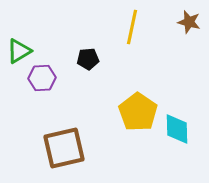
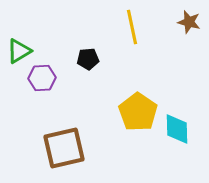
yellow line: rotated 24 degrees counterclockwise
